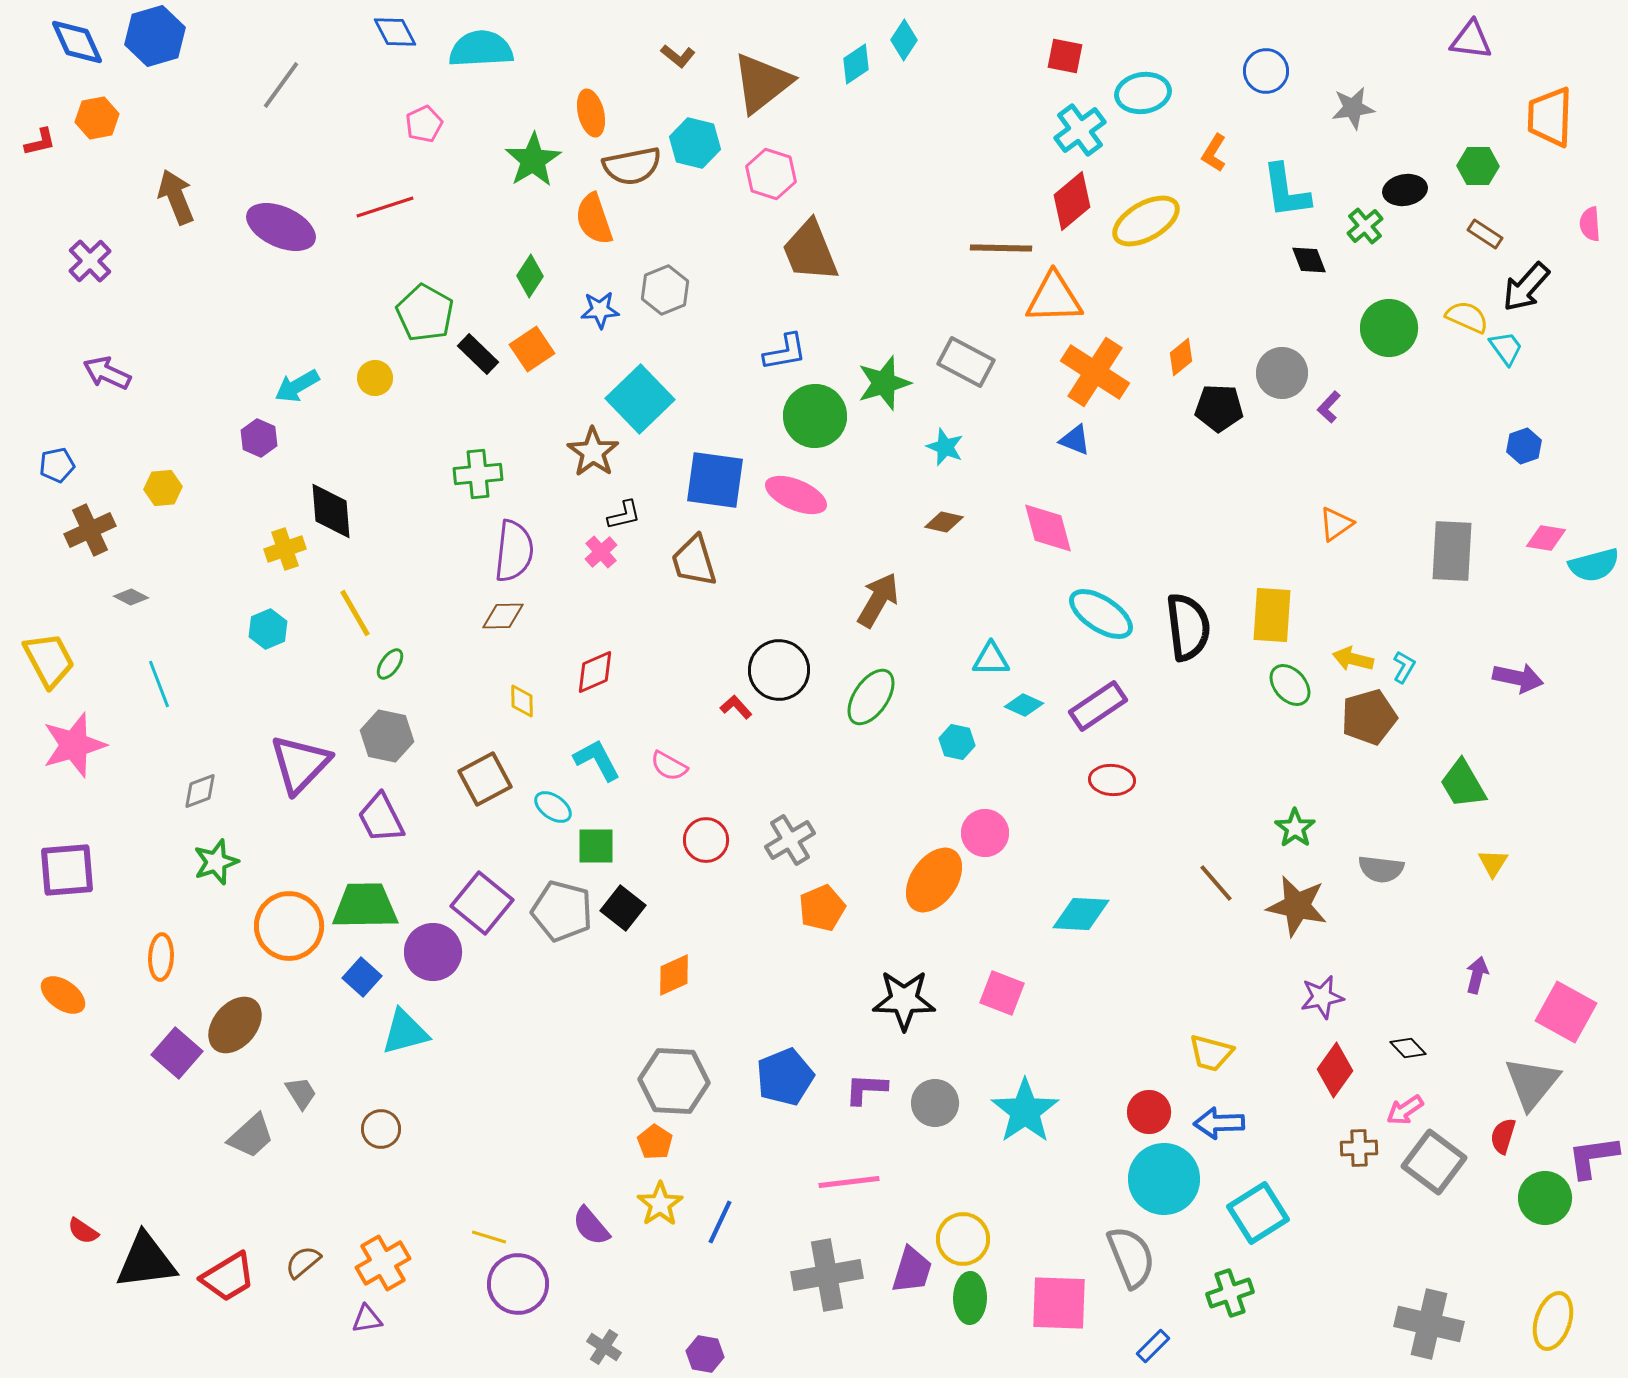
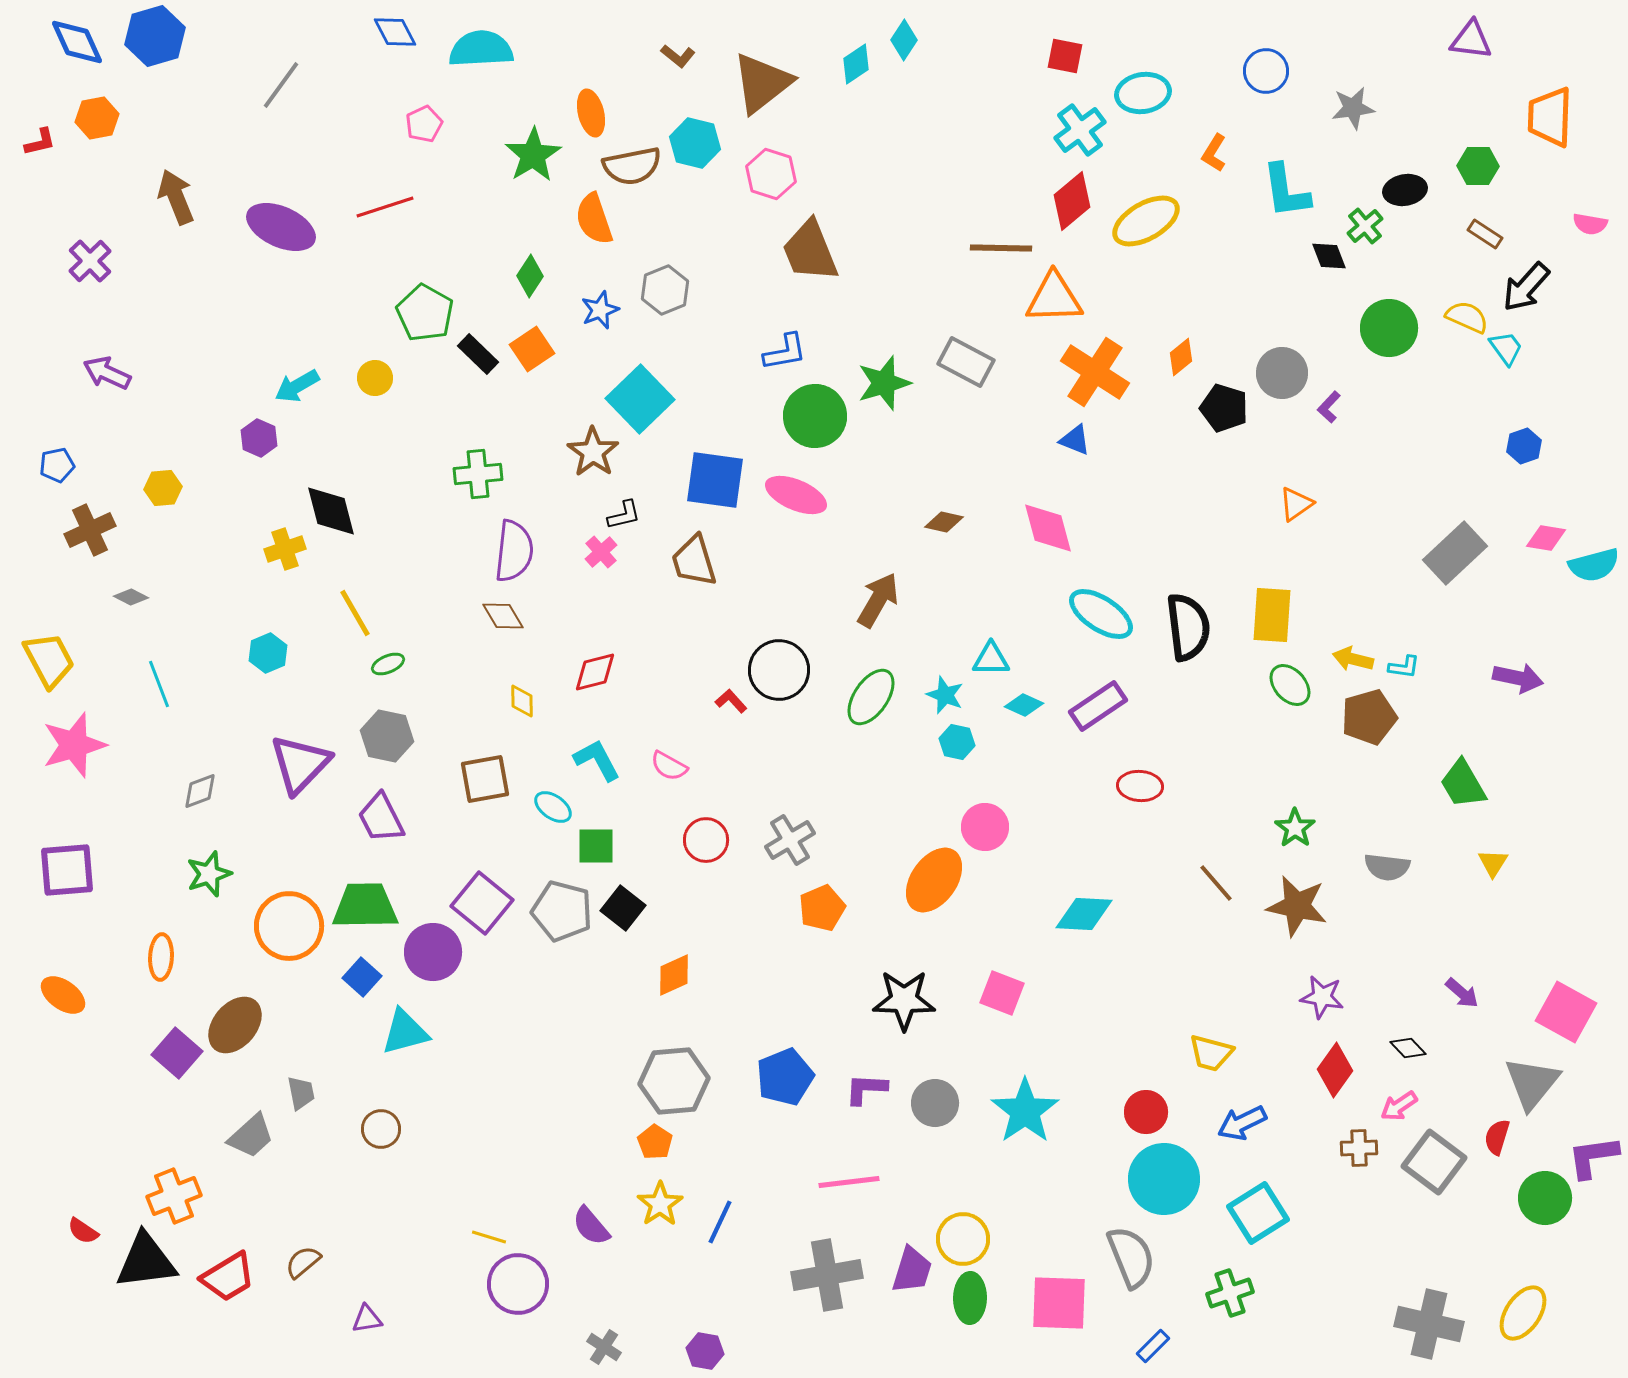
green star at (533, 160): moved 5 px up
pink semicircle at (1590, 224): rotated 76 degrees counterclockwise
black diamond at (1309, 260): moved 20 px right, 4 px up
blue star at (600, 310): rotated 18 degrees counterclockwise
black pentagon at (1219, 408): moved 5 px right; rotated 15 degrees clockwise
cyan star at (945, 447): moved 248 px down
black diamond at (331, 511): rotated 10 degrees counterclockwise
orange triangle at (1336, 524): moved 40 px left, 20 px up
gray rectangle at (1452, 551): moved 3 px right, 2 px down; rotated 44 degrees clockwise
brown diamond at (503, 616): rotated 60 degrees clockwise
cyan hexagon at (268, 629): moved 24 px down
green ellipse at (390, 664): moved 2 px left; rotated 32 degrees clockwise
cyan L-shape at (1404, 667): rotated 68 degrees clockwise
red diamond at (595, 672): rotated 9 degrees clockwise
red L-shape at (736, 707): moved 5 px left, 6 px up
brown square at (485, 779): rotated 18 degrees clockwise
red ellipse at (1112, 780): moved 28 px right, 6 px down
pink circle at (985, 833): moved 6 px up
green star at (216, 862): moved 7 px left, 12 px down
gray semicircle at (1381, 869): moved 6 px right, 2 px up
cyan diamond at (1081, 914): moved 3 px right
purple arrow at (1477, 975): moved 15 px left, 18 px down; rotated 117 degrees clockwise
purple star at (1322, 997): rotated 21 degrees clockwise
gray hexagon at (674, 1081): rotated 8 degrees counterclockwise
gray trapezoid at (301, 1093): rotated 21 degrees clockwise
pink arrow at (1405, 1110): moved 6 px left, 4 px up
red circle at (1149, 1112): moved 3 px left
blue arrow at (1219, 1123): moved 23 px right; rotated 24 degrees counterclockwise
red semicircle at (1503, 1136): moved 6 px left, 1 px down
orange cross at (383, 1263): moved 209 px left, 67 px up; rotated 8 degrees clockwise
yellow ellipse at (1553, 1321): moved 30 px left, 8 px up; rotated 16 degrees clockwise
purple hexagon at (705, 1354): moved 3 px up
